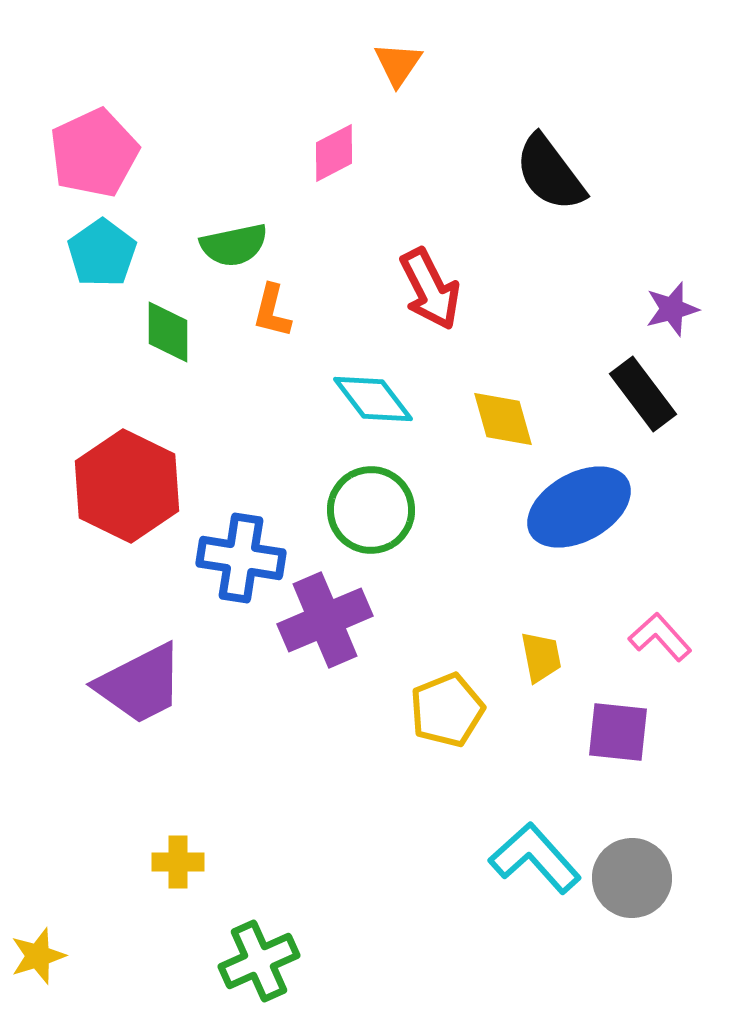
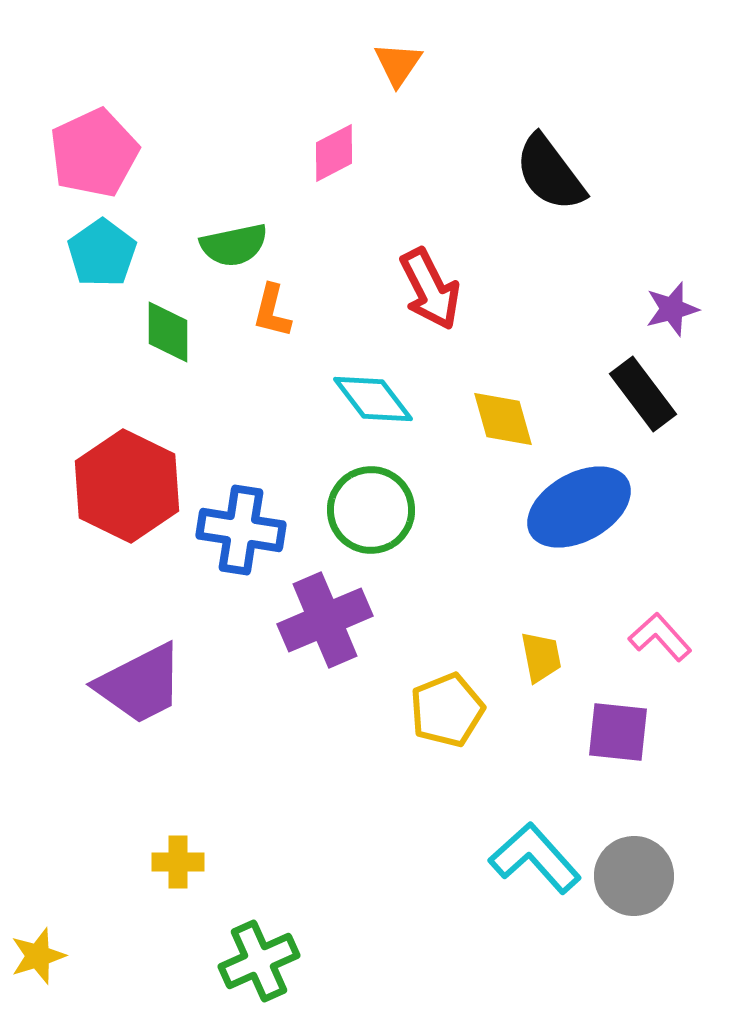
blue cross: moved 28 px up
gray circle: moved 2 px right, 2 px up
